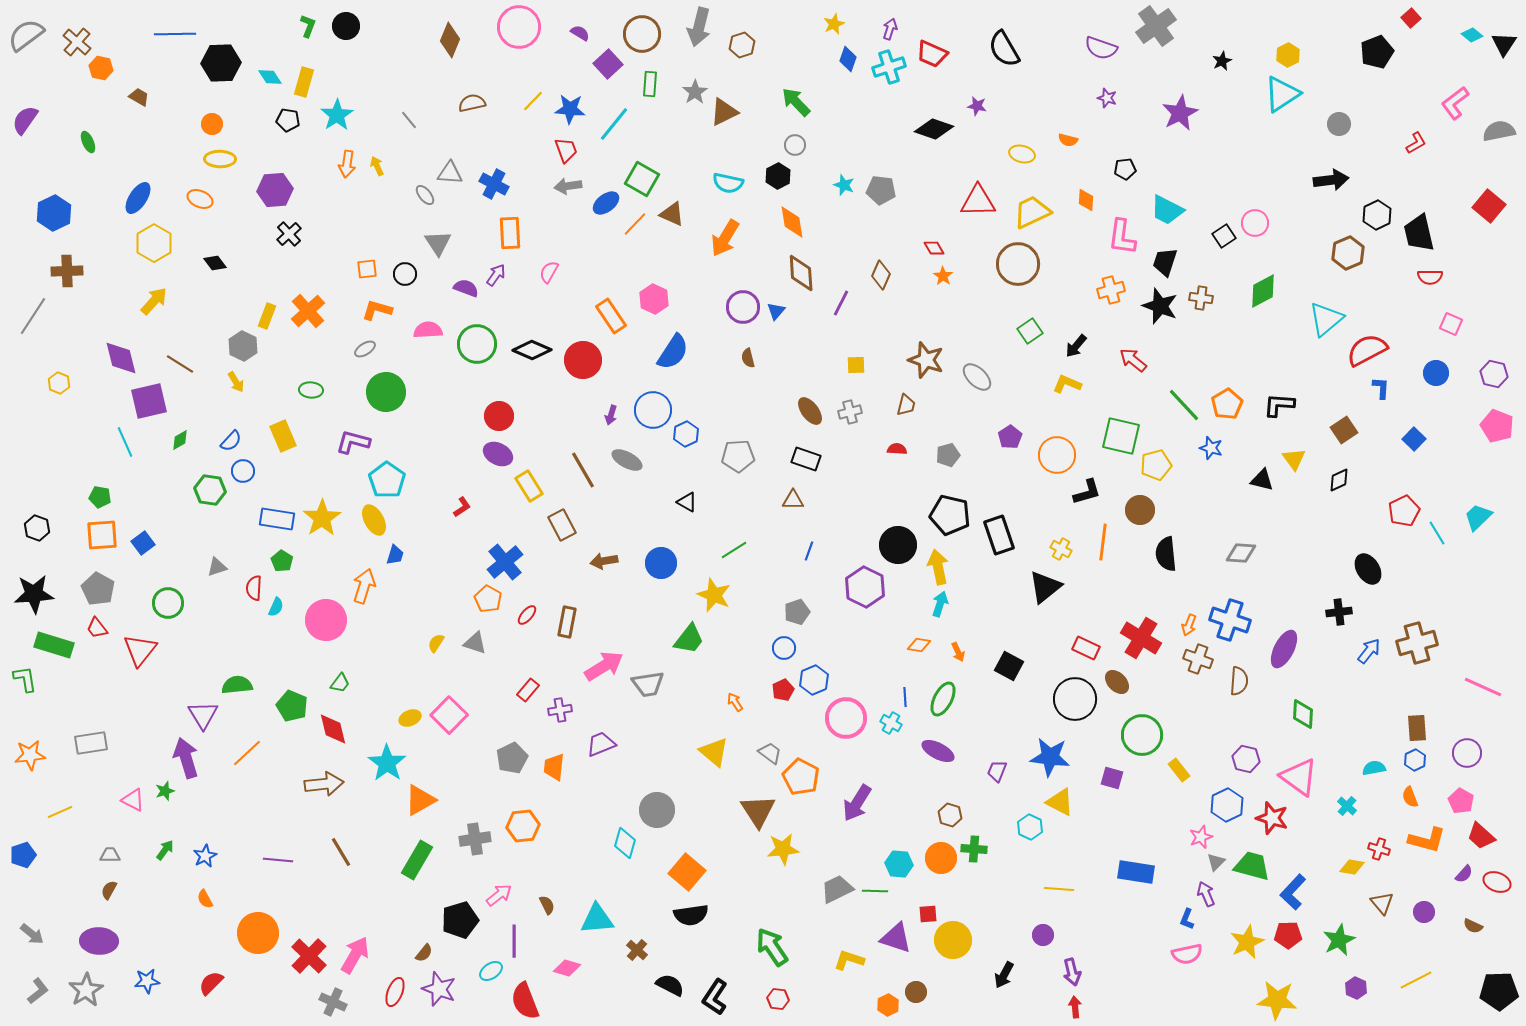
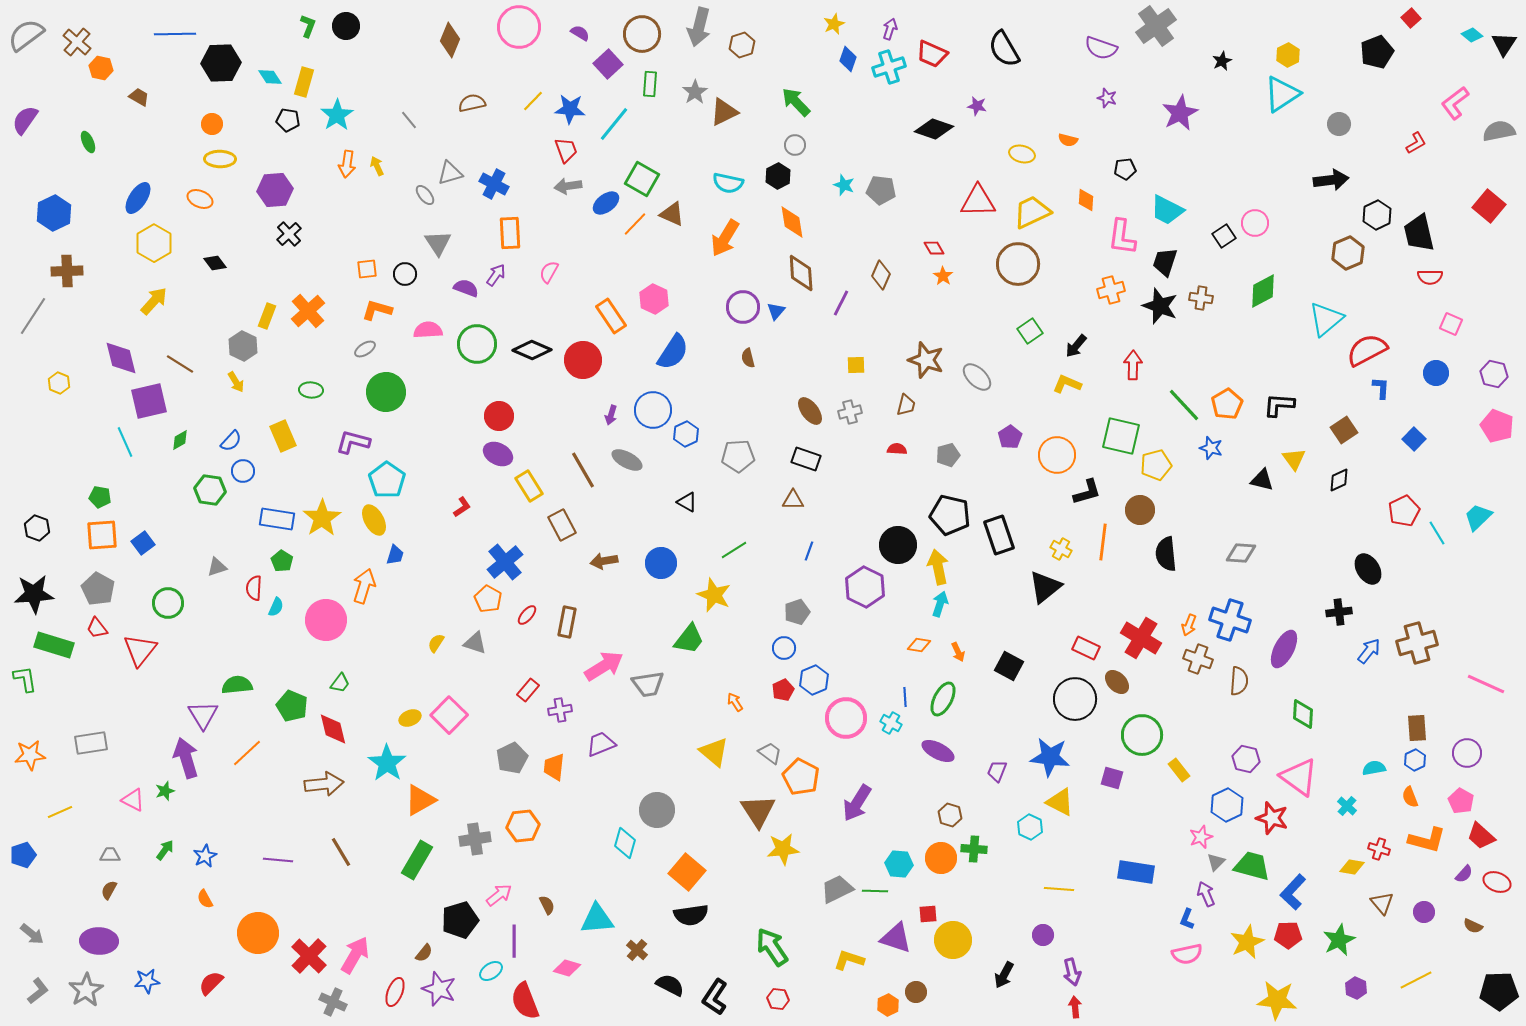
gray triangle at (450, 173): rotated 20 degrees counterclockwise
red arrow at (1133, 360): moved 5 px down; rotated 52 degrees clockwise
pink line at (1483, 687): moved 3 px right, 3 px up
